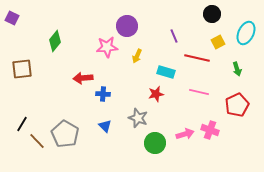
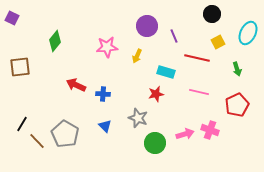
purple circle: moved 20 px right
cyan ellipse: moved 2 px right
brown square: moved 2 px left, 2 px up
red arrow: moved 7 px left, 7 px down; rotated 30 degrees clockwise
